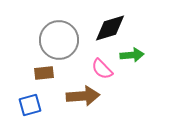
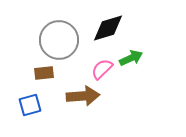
black diamond: moved 2 px left
green arrow: moved 1 px left, 3 px down; rotated 20 degrees counterclockwise
pink semicircle: rotated 90 degrees clockwise
